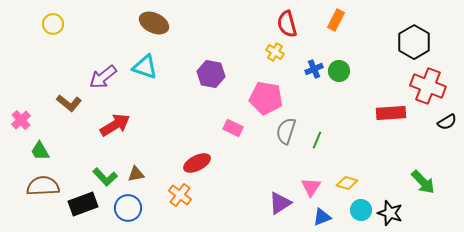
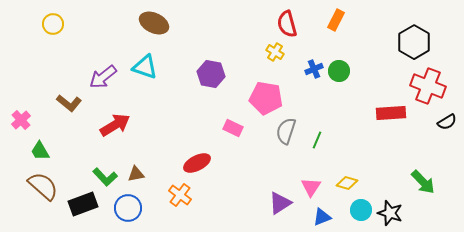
brown semicircle: rotated 44 degrees clockwise
